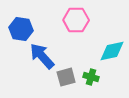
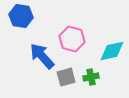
pink hexagon: moved 4 px left, 19 px down; rotated 15 degrees clockwise
blue hexagon: moved 13 px up
green cross: rotated 28 degrees counterclockwise
